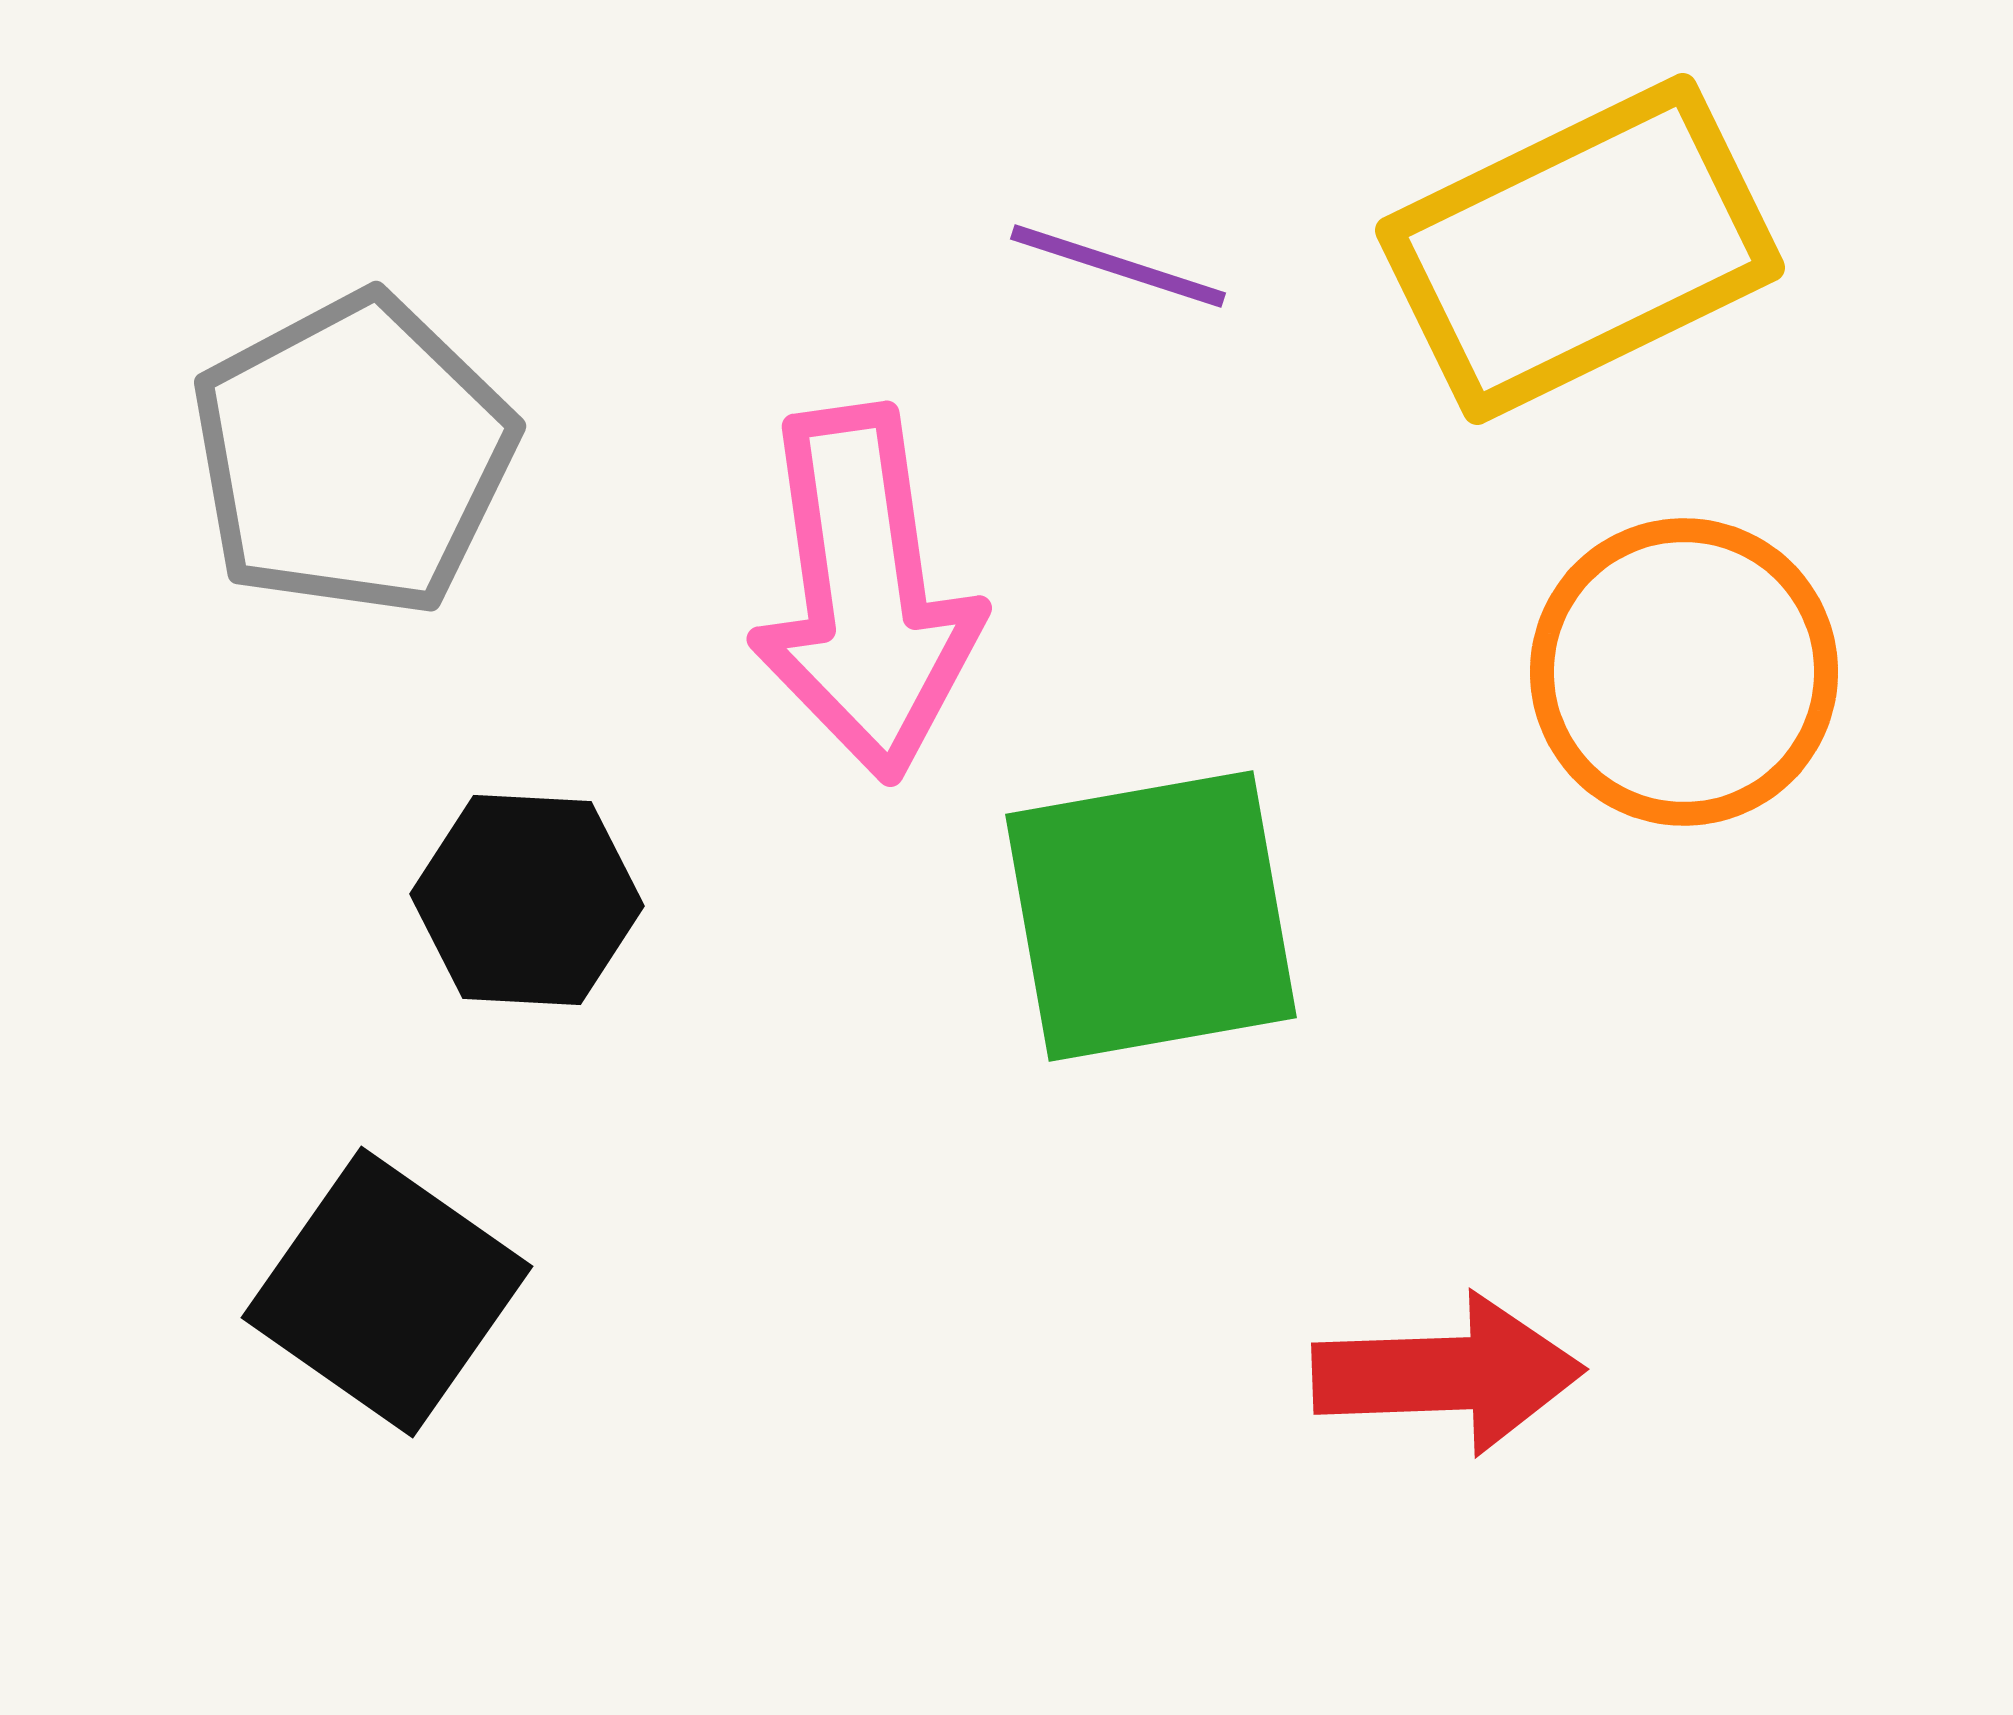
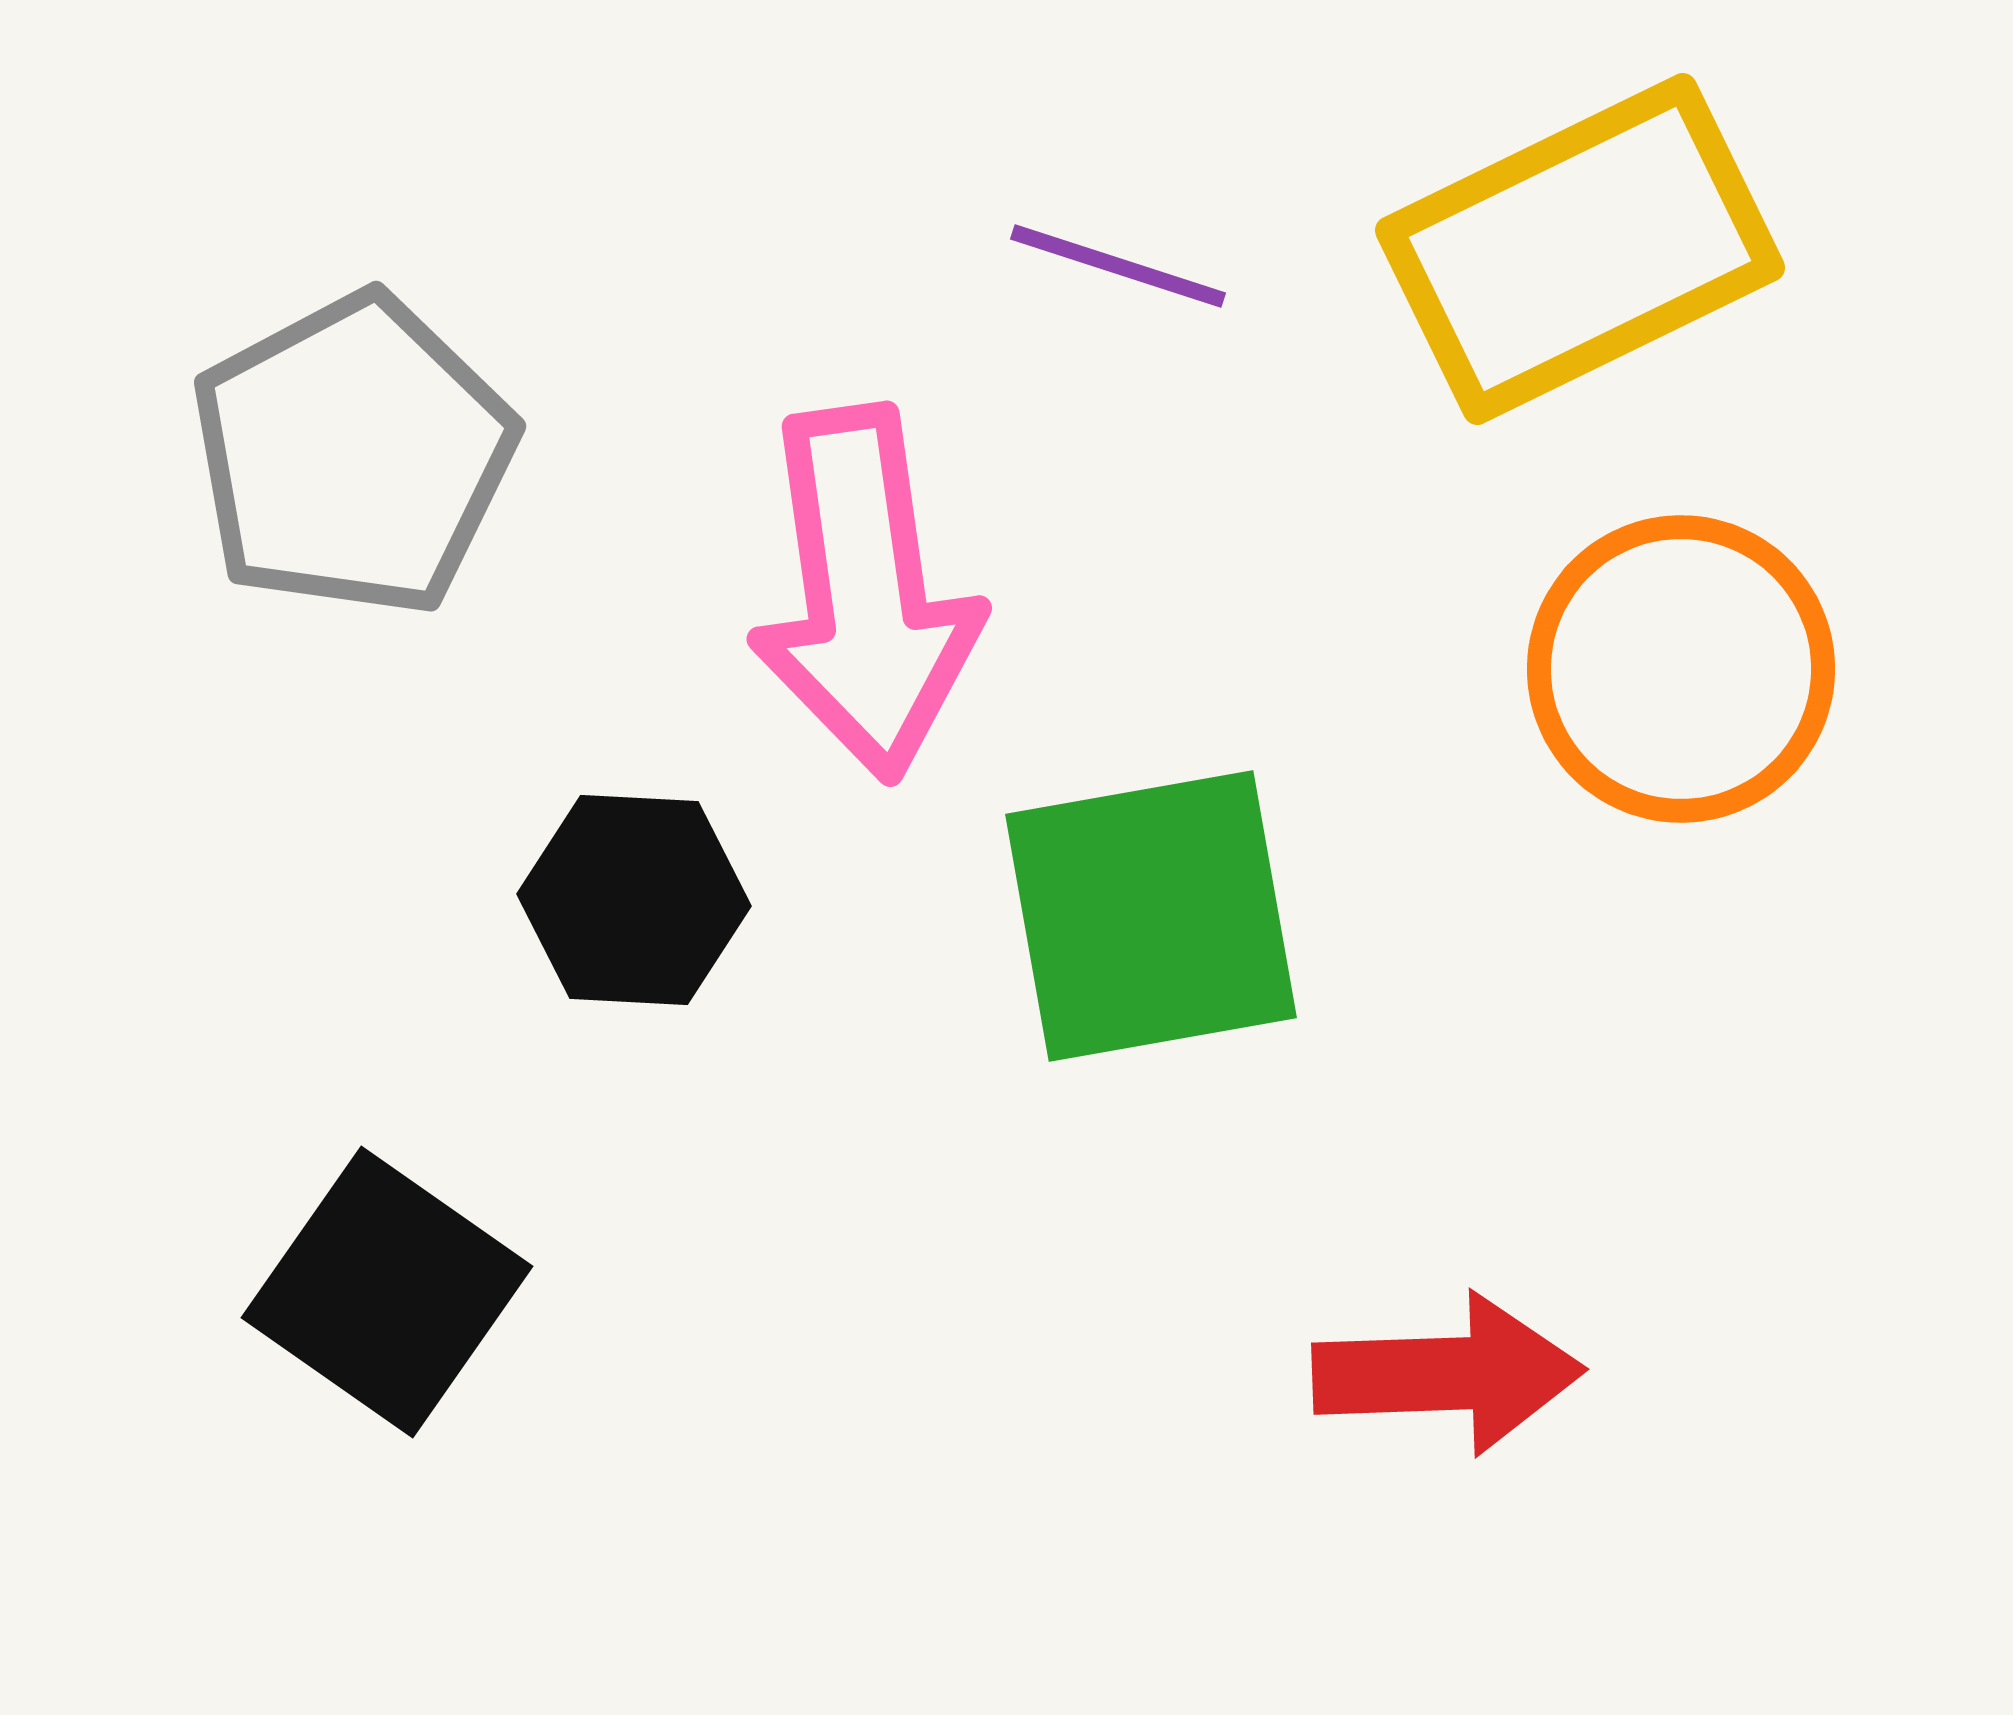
orange circle: moved 3 px left, 3 px up
black hexagon: moved 107 px right
